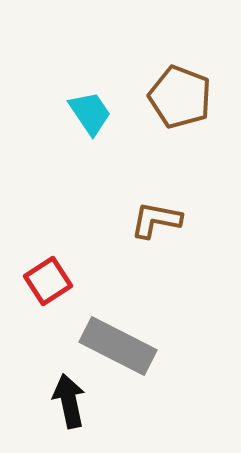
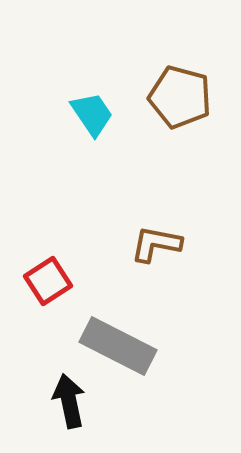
brown pentagon: rotated 6 degrees counterclockwise
cyan trapezoid: moved 2 px right, 1 px down
brown L-shape: moved 24 px down
